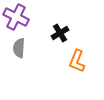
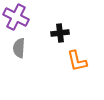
black cross: rotated 24 degrees clockwise
orange L-shape: rotated 35 degrees counterclockwise
